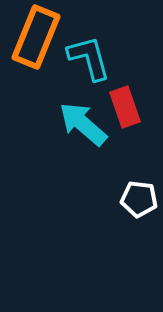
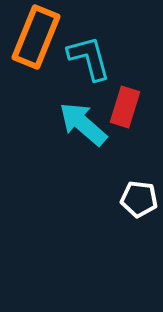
red rectangle: rotated 36 degrees clockwise
